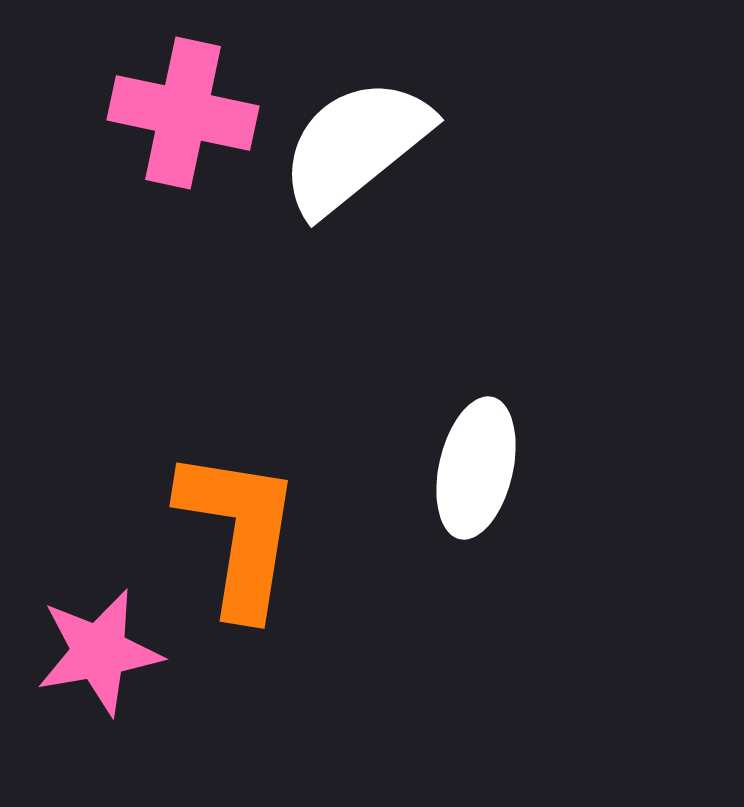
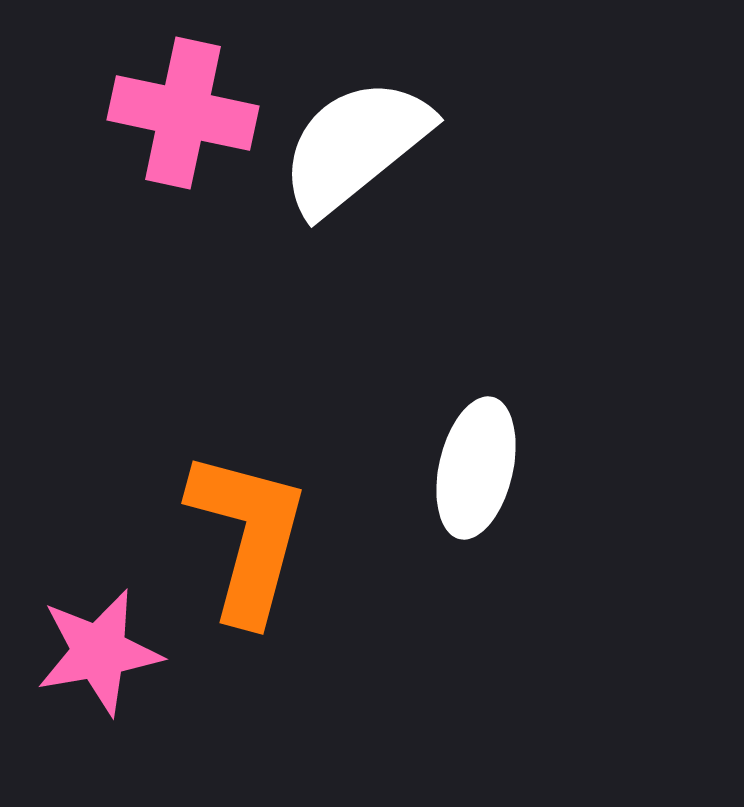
orange L-shape: moved 9 px right, 4 px down; rotated 6 degrees clockwise
